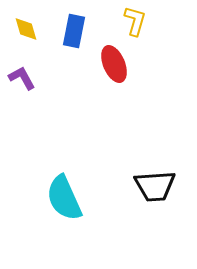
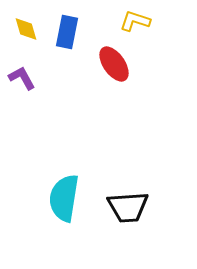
yellow L-shape: rotated 88 degrees counterclockwise
blue rectangle: moved 7 px left, 1 px down
red ellipse: rotated 12 degrees counterclockwise
black trapezoid: moved 27 px left, 21 px down
cyan semicircle: rotated 33 degrees clockwise
